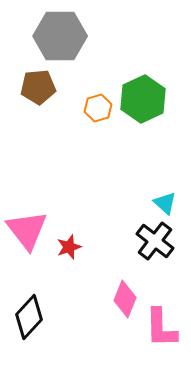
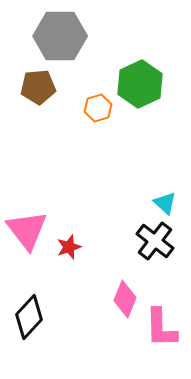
green hexagon: moved 3 px left, 15 px up
